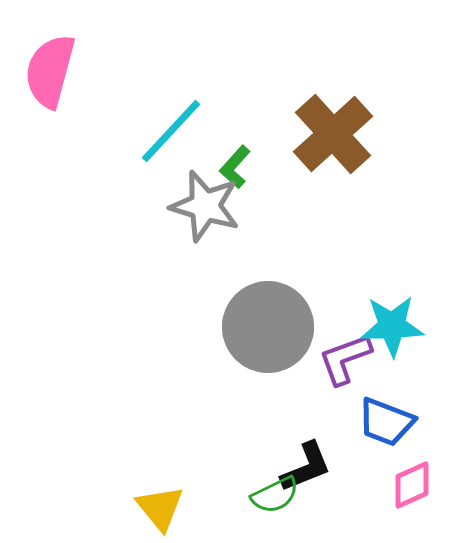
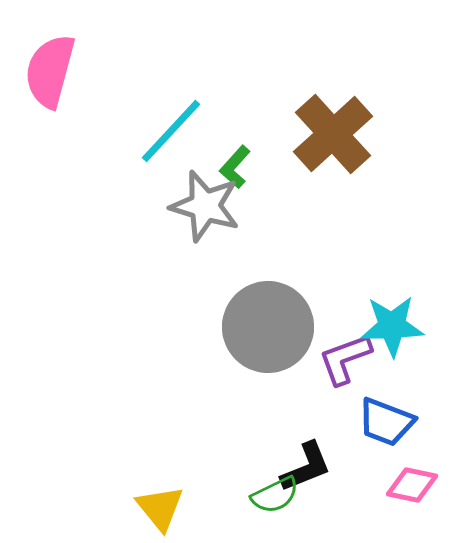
pink diamond: rotated 36 degrees clockwise
